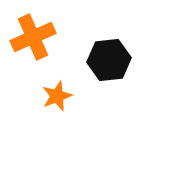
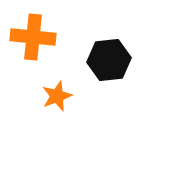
orange cross: rotated 30 degrees clockwise
